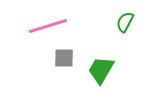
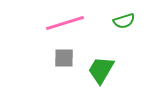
green semicircle: moved 1 px left, 1 px up; rotated 135 degrees counterclockwise
pink line: moved 17 px right, 3 px up
